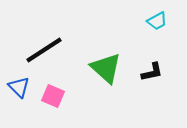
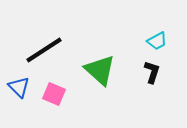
cyan trapezoid: moved 20 px down
green triangle: moved 6 px left, 2 px down
black L-shape: rotated 60 degrees counterclockwise
pink square: moved 1 px right, 2 px up
